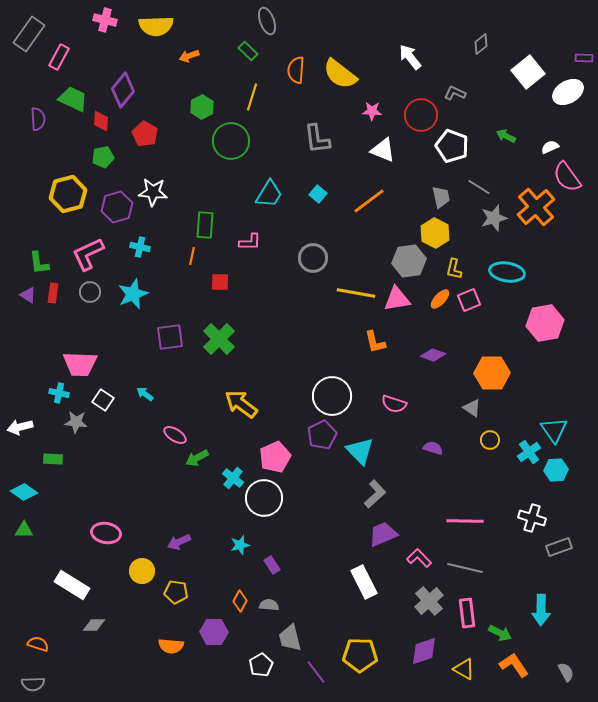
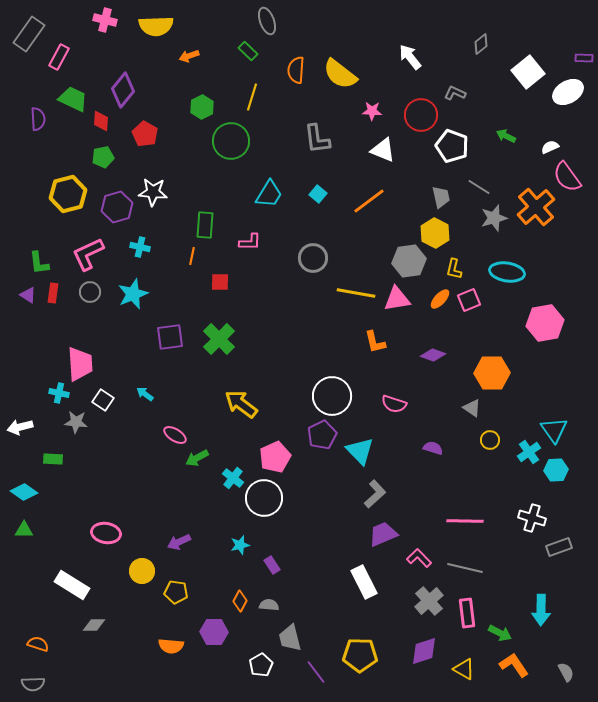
pink trapezoid at (80, 364): rotated 96 degrees counterclockwise
